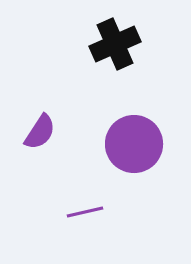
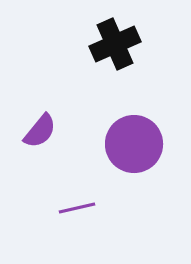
purple semicircle: moved 1 px up; rotated 6 degrees clockwise
purple line: moved 8 px left, 4 px up
